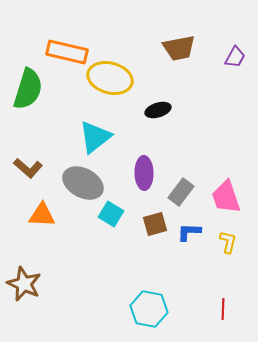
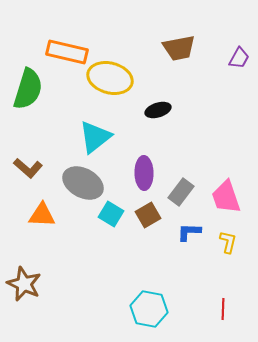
purple trapezoid: moved 4 px right, 1 px down
brown square: moved 7 px left, 9 px up; rotated 15 degrees counterclockwise
